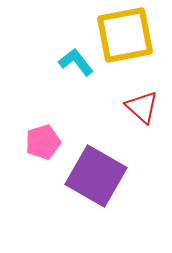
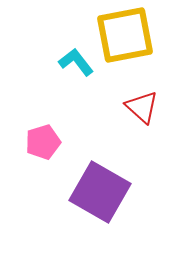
purple square: moved 4 px right, 16 px down
